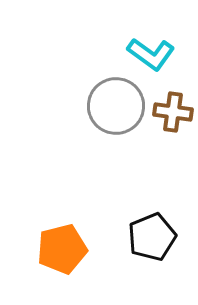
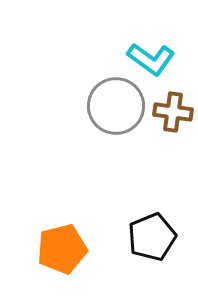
cyan L-shape: moved 5 px down
